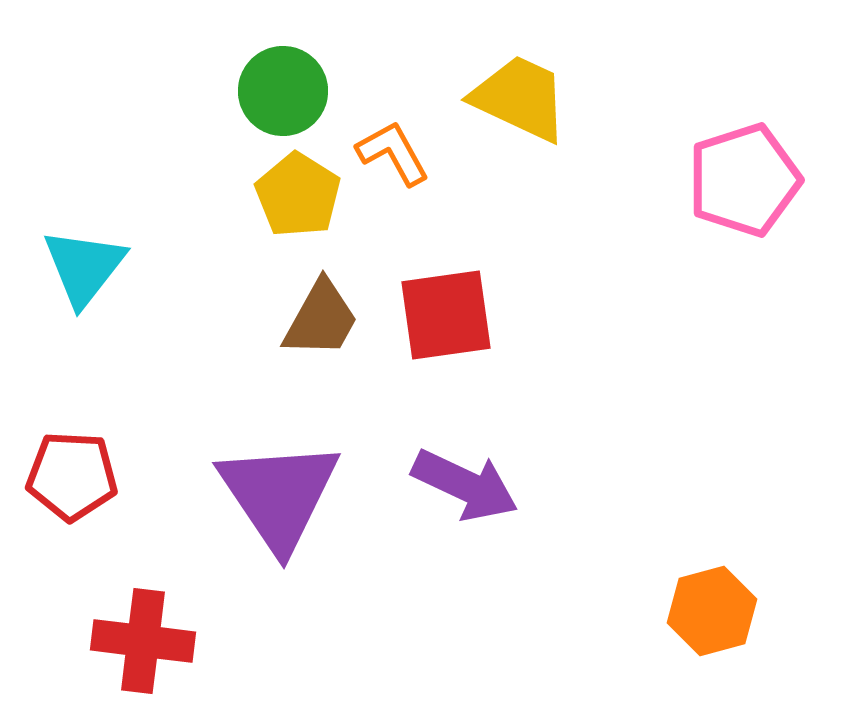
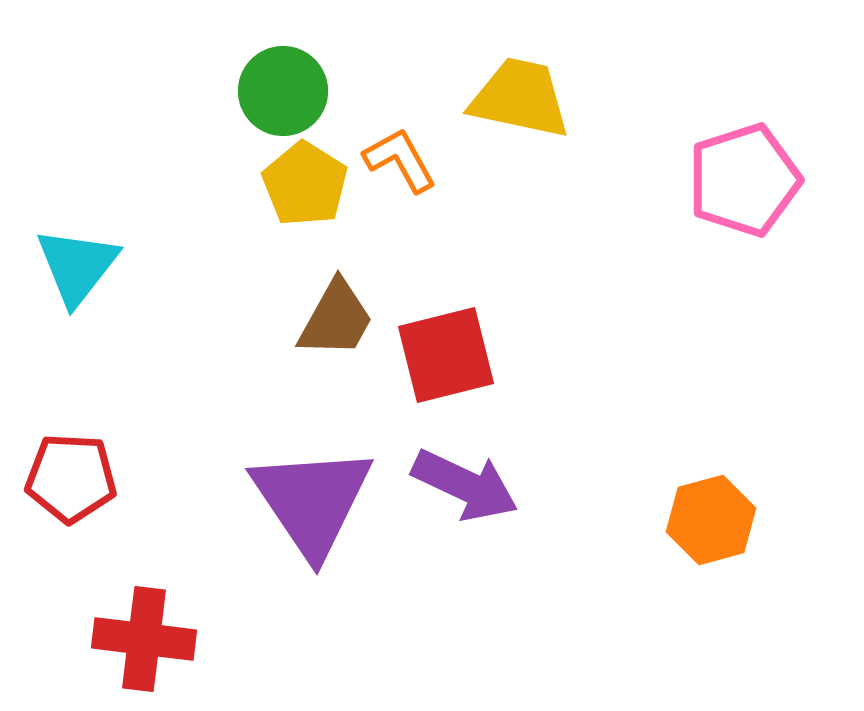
yellow trapezoid: rotated 13 degrees counterclockwise
orange L-shape: moved 7 px right, 7 px down
yellow pentagon: moved 7 px right, 11 px up
cyan triangle: moved 7 px left, 1 px up
red square: moved 40 px down; rotated 6 degrees counterclockwise
brown trapezoid: moved 15 px right
red pentagon: moved 1 px left, 2 px down
purple triangle: moved 33 px right, 6 px down
orange hexagon: moved 1 px left, 91 px up
red cross: moved 1 px right, 2 px up
